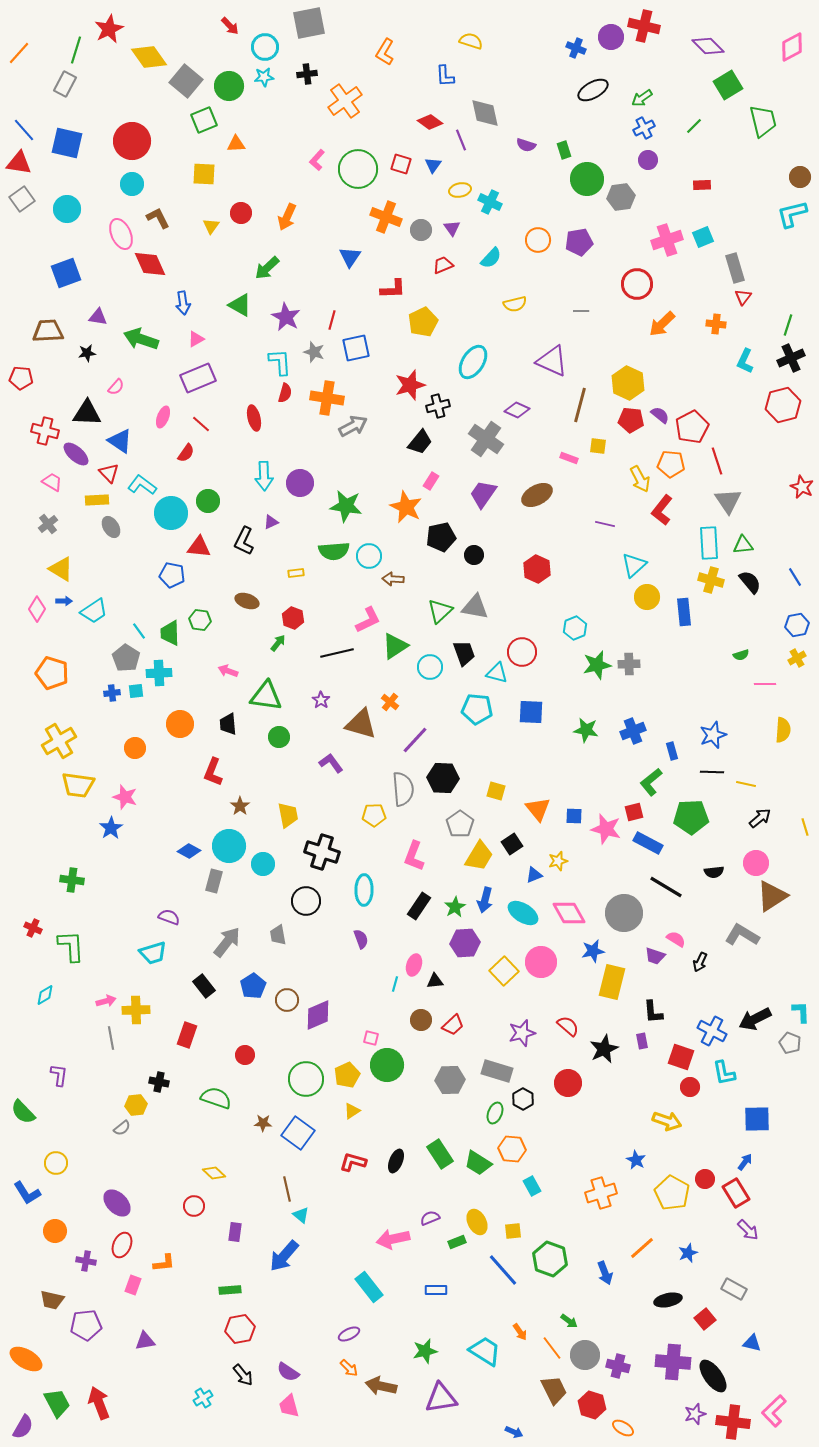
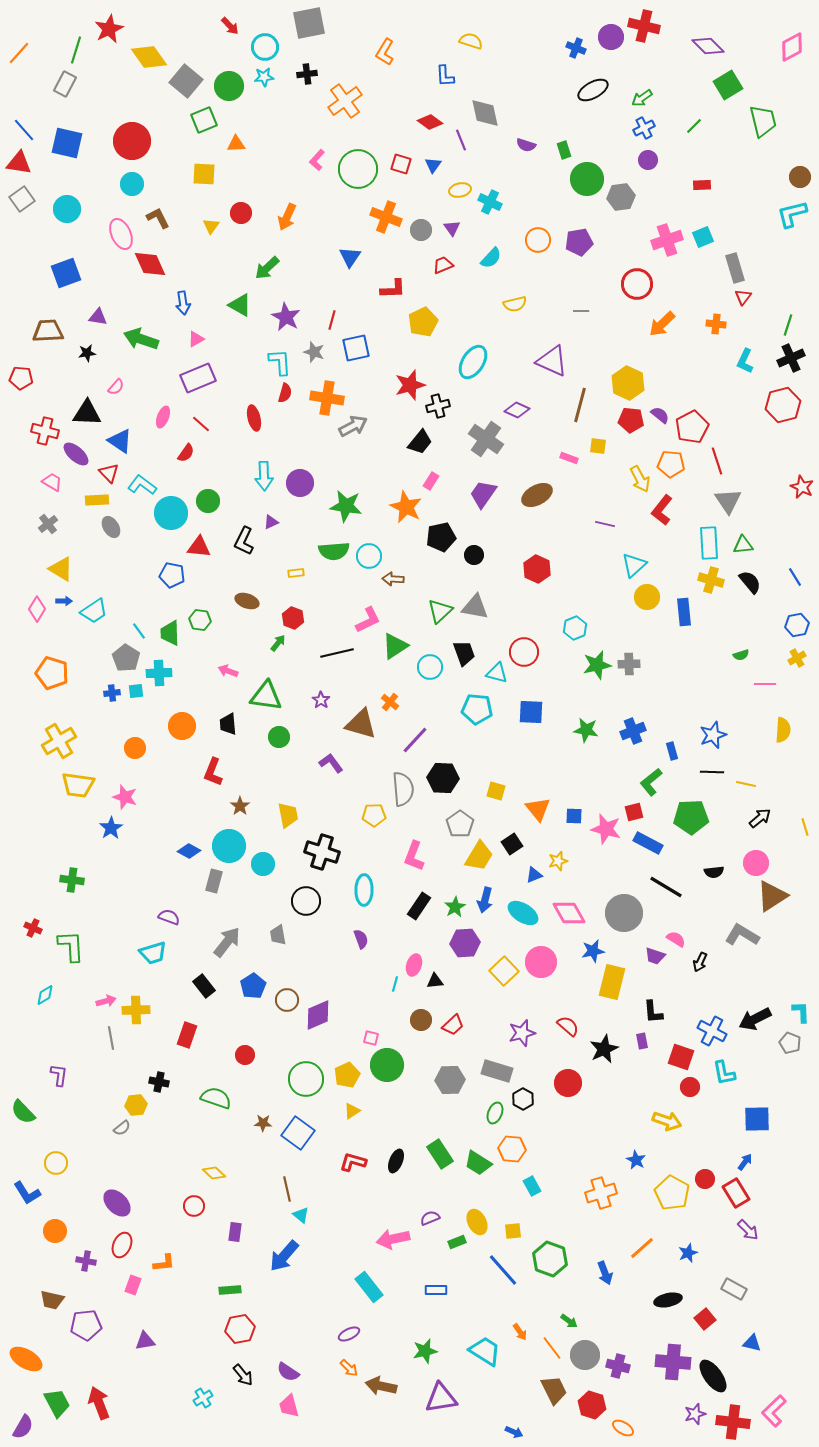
red circle at (522, 652): moved 2 px right
orange circle at (180, 724): moved 2 px right, 2 px down
